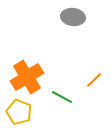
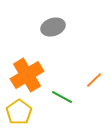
gray ellipse: moved 20 px left, 10 px down; rotated 25 degrees counterclockwise
orange cross: moved 2 px up
yellow pentagon: rotated 15 degrees clockwise
